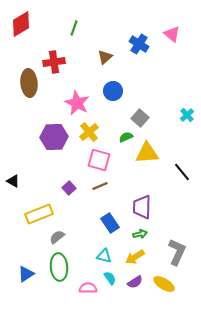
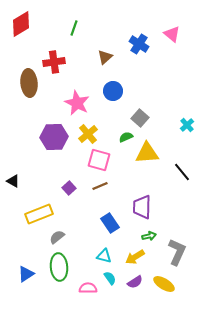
cyan cross: moved 10 px down
yellow cross: moved 1 px left, 2 px down
green arrow: moved 9 px right, 2 px down
